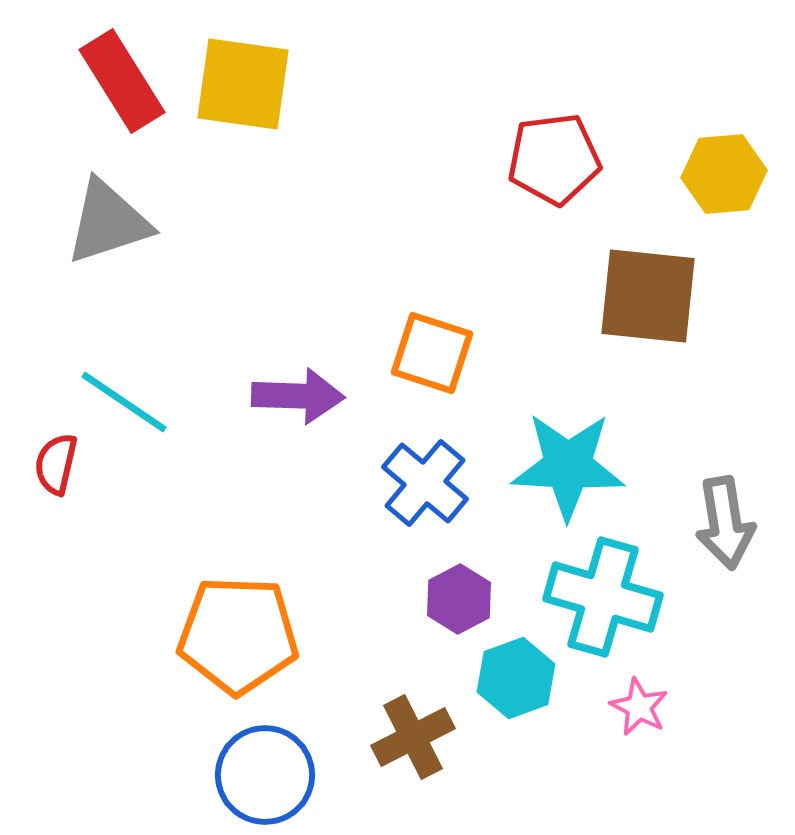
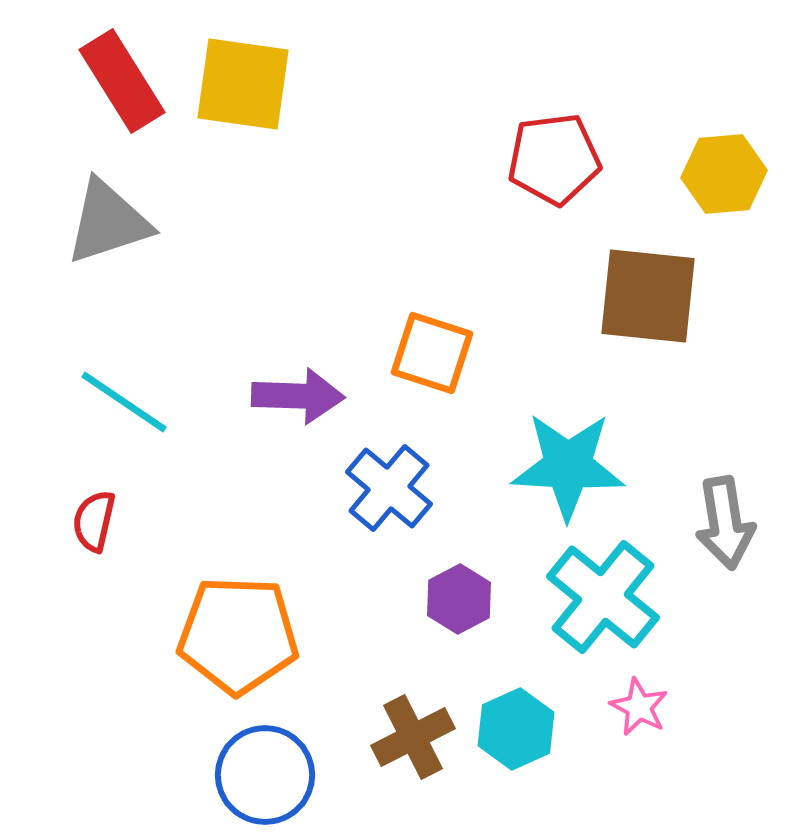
red semicircle: moved 38 px right, 57 px down
blue cross: moved 36 px left, 5 px down
cyan cross: rotated 23 degrees clockwise
cyan hexagon: moved 51 px down; rotated 4 degrees counterclockwise
